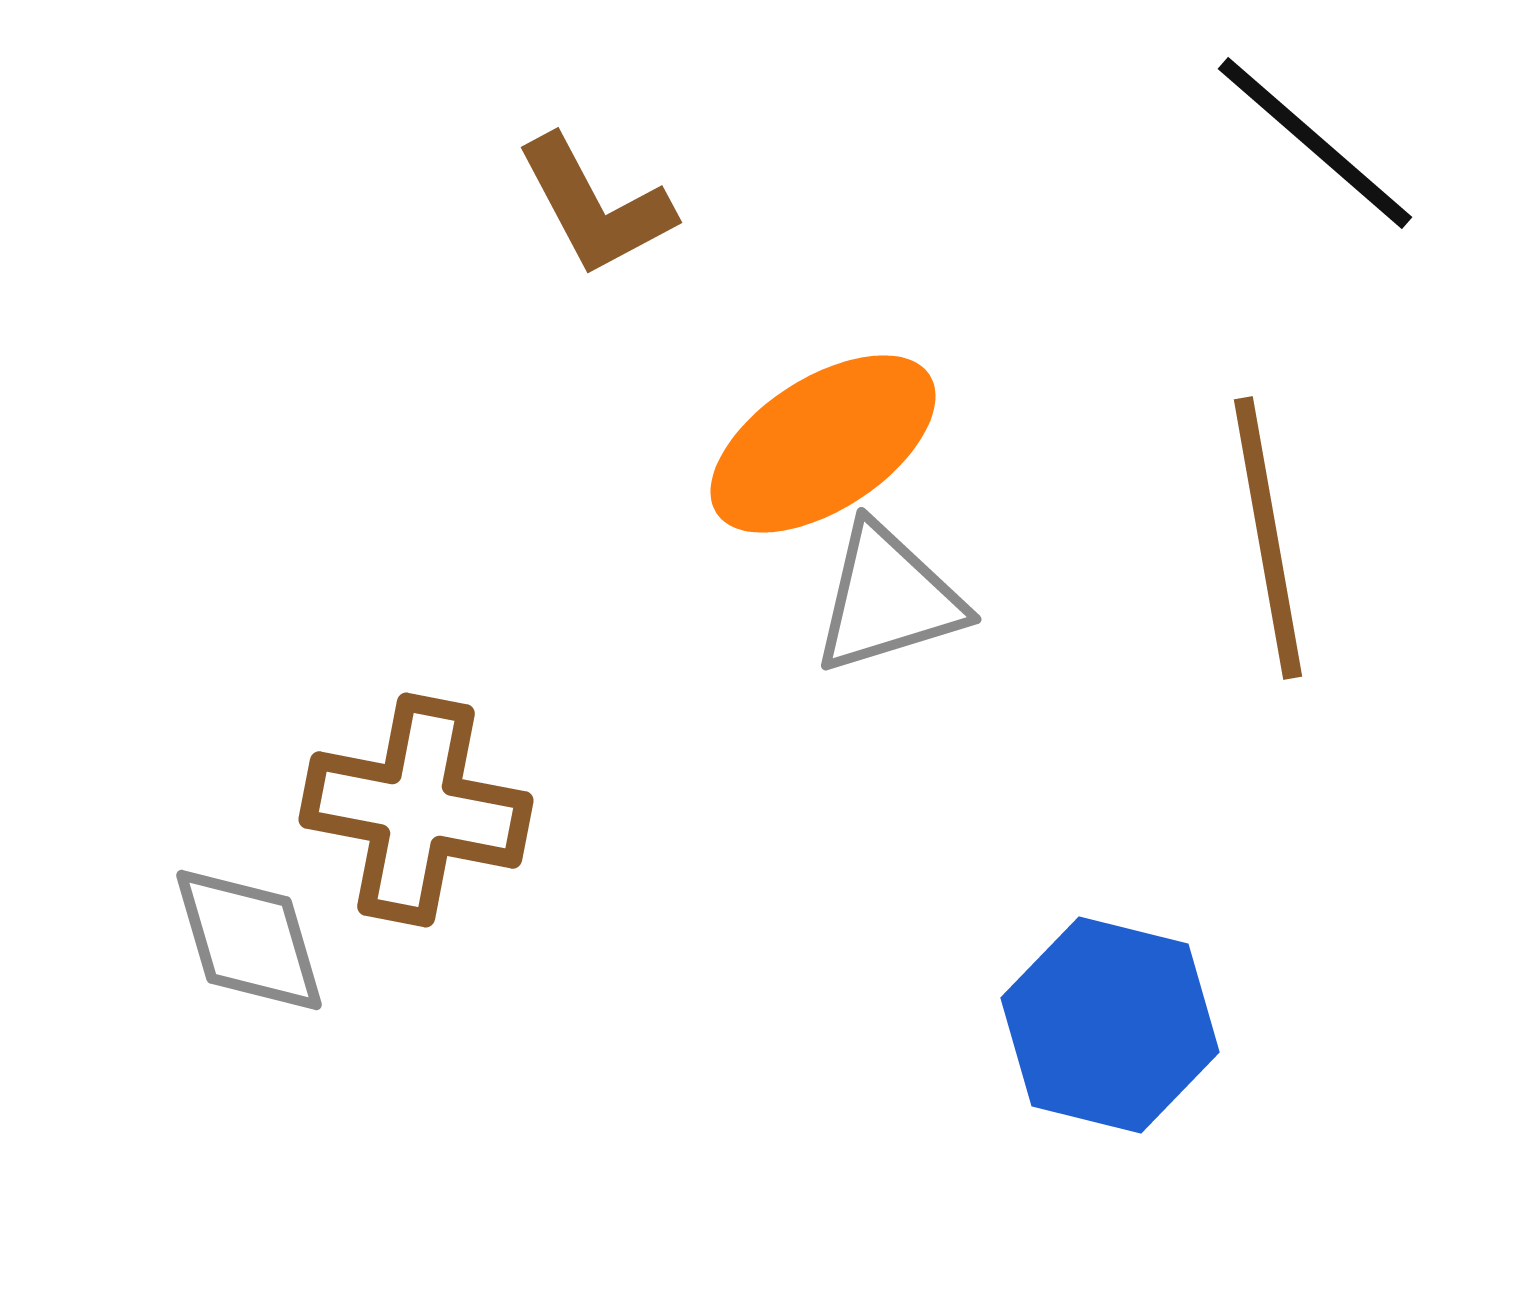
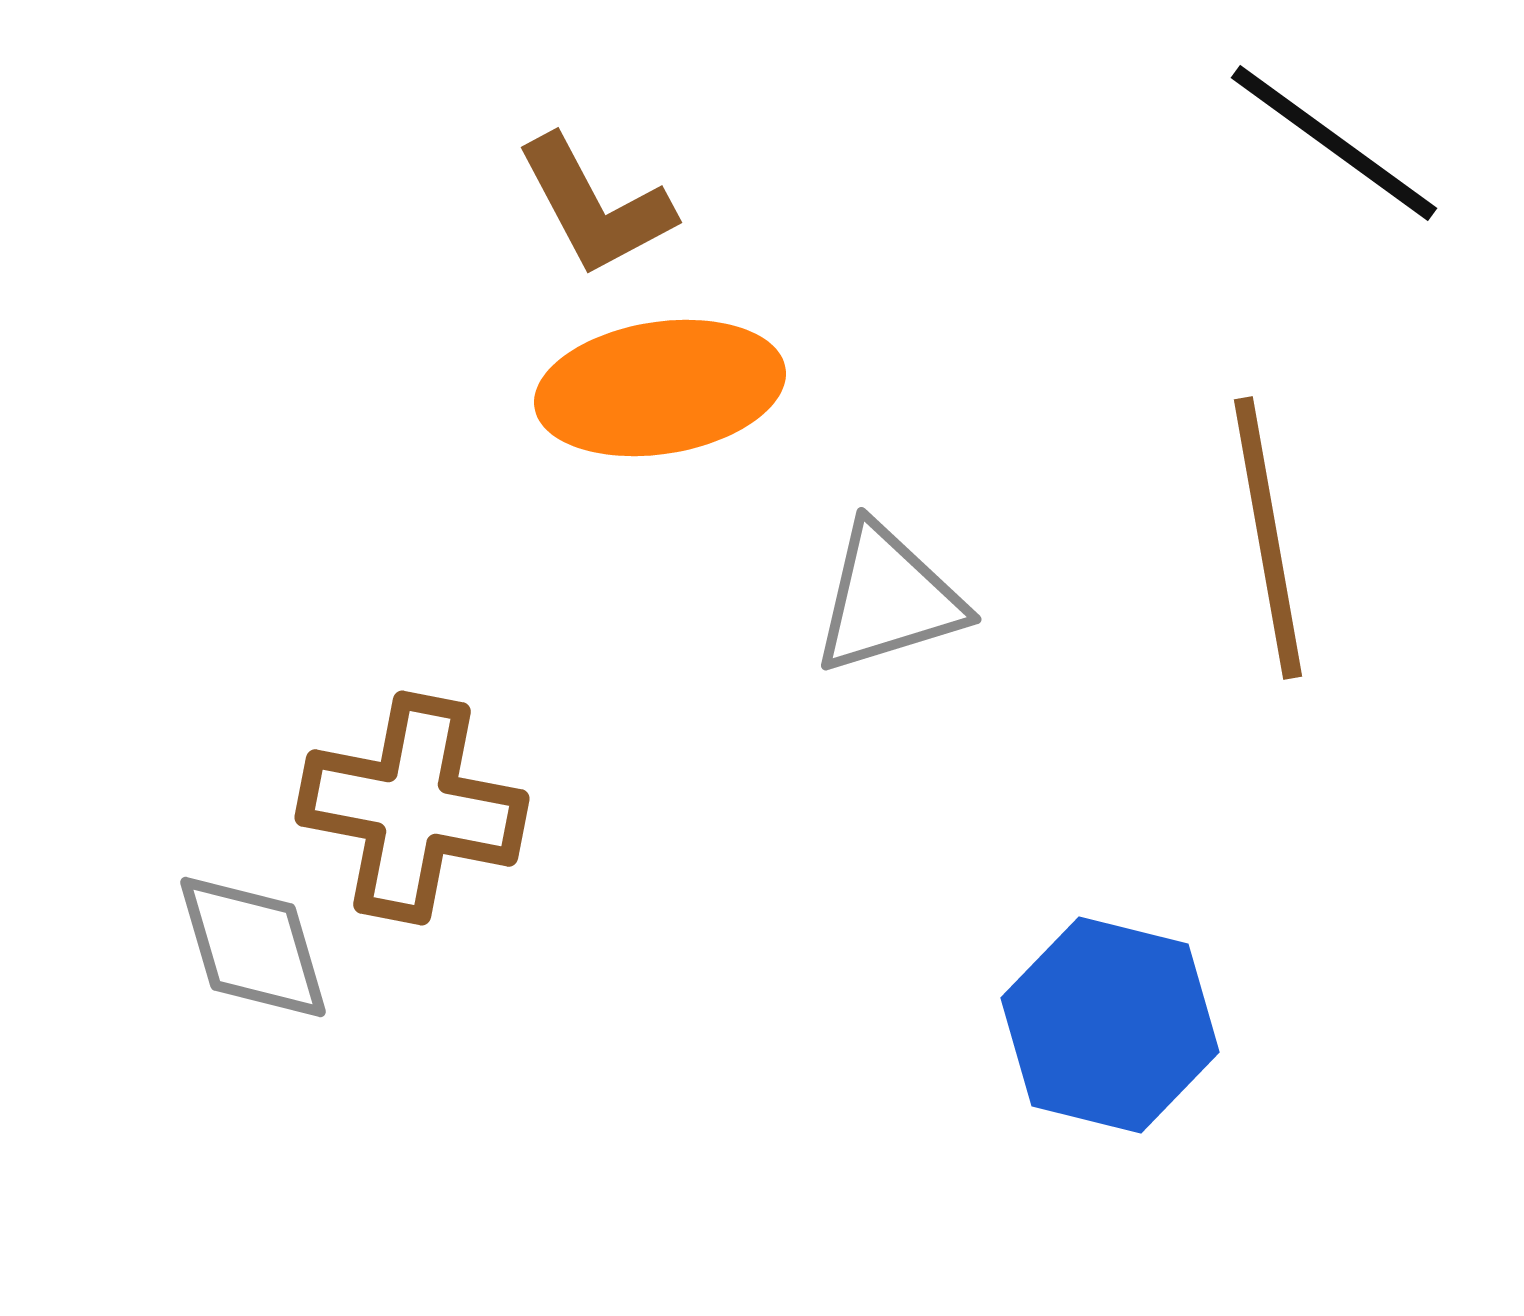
black line: moved 19 px right; rotated 5 degrees counterclockwise
orange ellipse: moved 163 px left, 56 px up; rotated 24 degrees clockwise
brown cross: moved 4 px left, 2 px up
gray diamond: moved 4 px right, 7 px down
